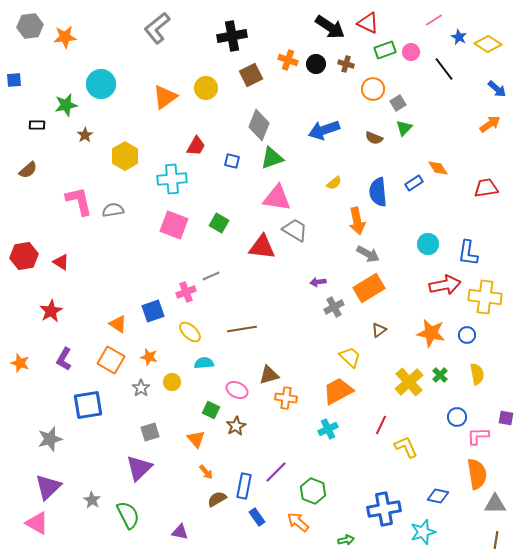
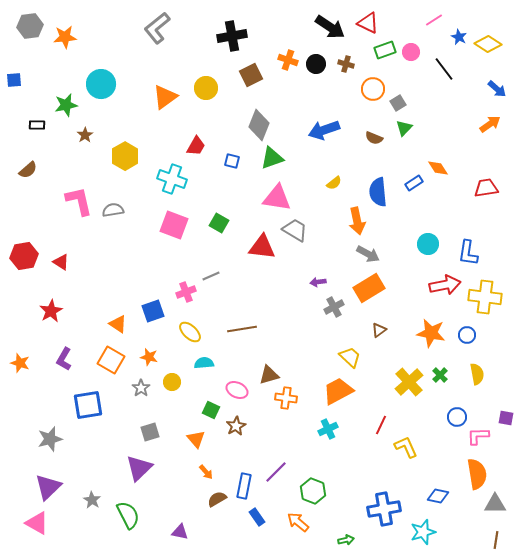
cyan cross at (172, 179): rotated 24 degrees clockwise
